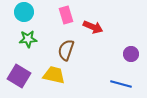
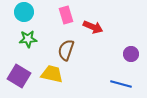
yellow trapezoid: moved 2 px left, 1 px up
